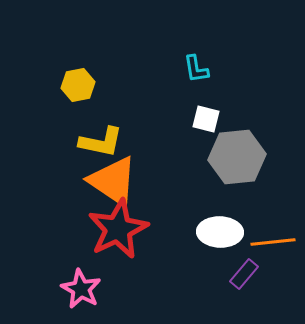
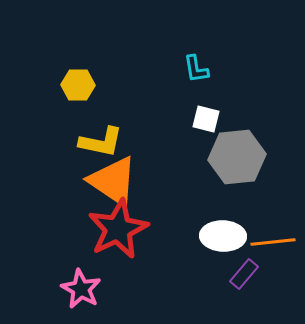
yellow hexagon: rotated 12 degrees clockwise
white ellipse: moved 3 px right, 4 px down
